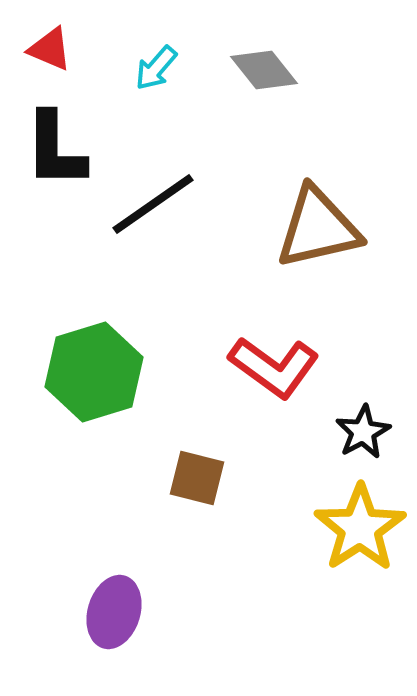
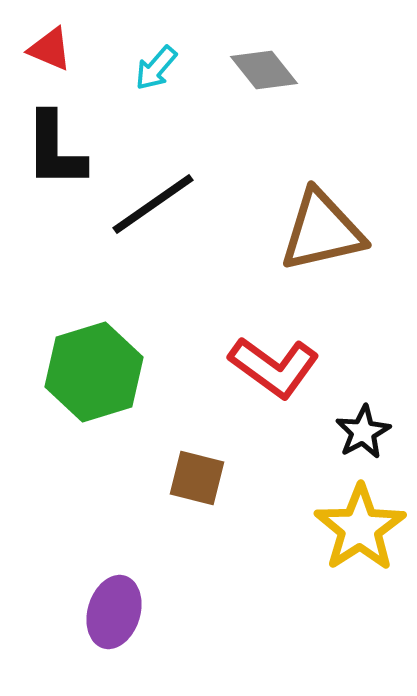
brown triangle: moved 4 px right, 3 px down
